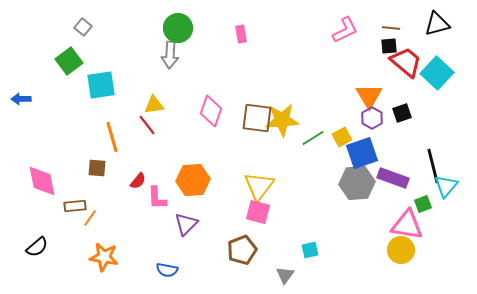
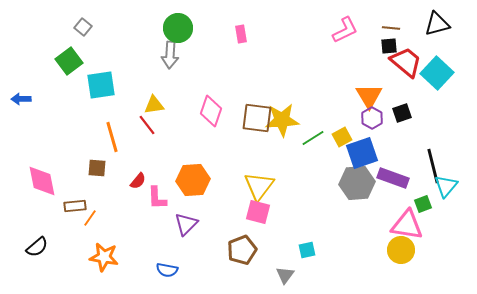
cyan square at (310, 250): moved 3 px left
